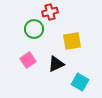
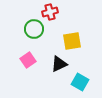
black triangle: moved 3 px right
